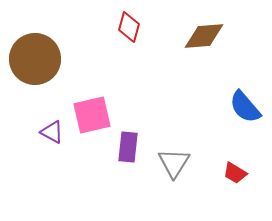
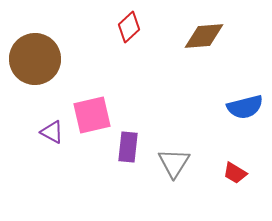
red diamond: rotated 32 degrees clockwise
blue semicircle: rotated 63 degrees counterclockwise
